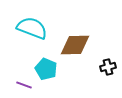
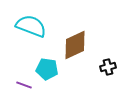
cyan semicircle: moved 1 px left, 2 px up
brown diamond: rotated 24 degrees counterclockwise
cyan pentagon: moved 1 px right; rotated 15 degrees counterclockwise
